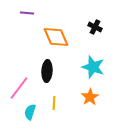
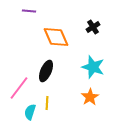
purple line: moved 2 px right, 2 px up
black cross: moved 2 px left; rotated 32 degrees clockwise
black ellipse: moved 1 px left; rotated 20 degrees clockwise
yellow line: moved 7 px left
